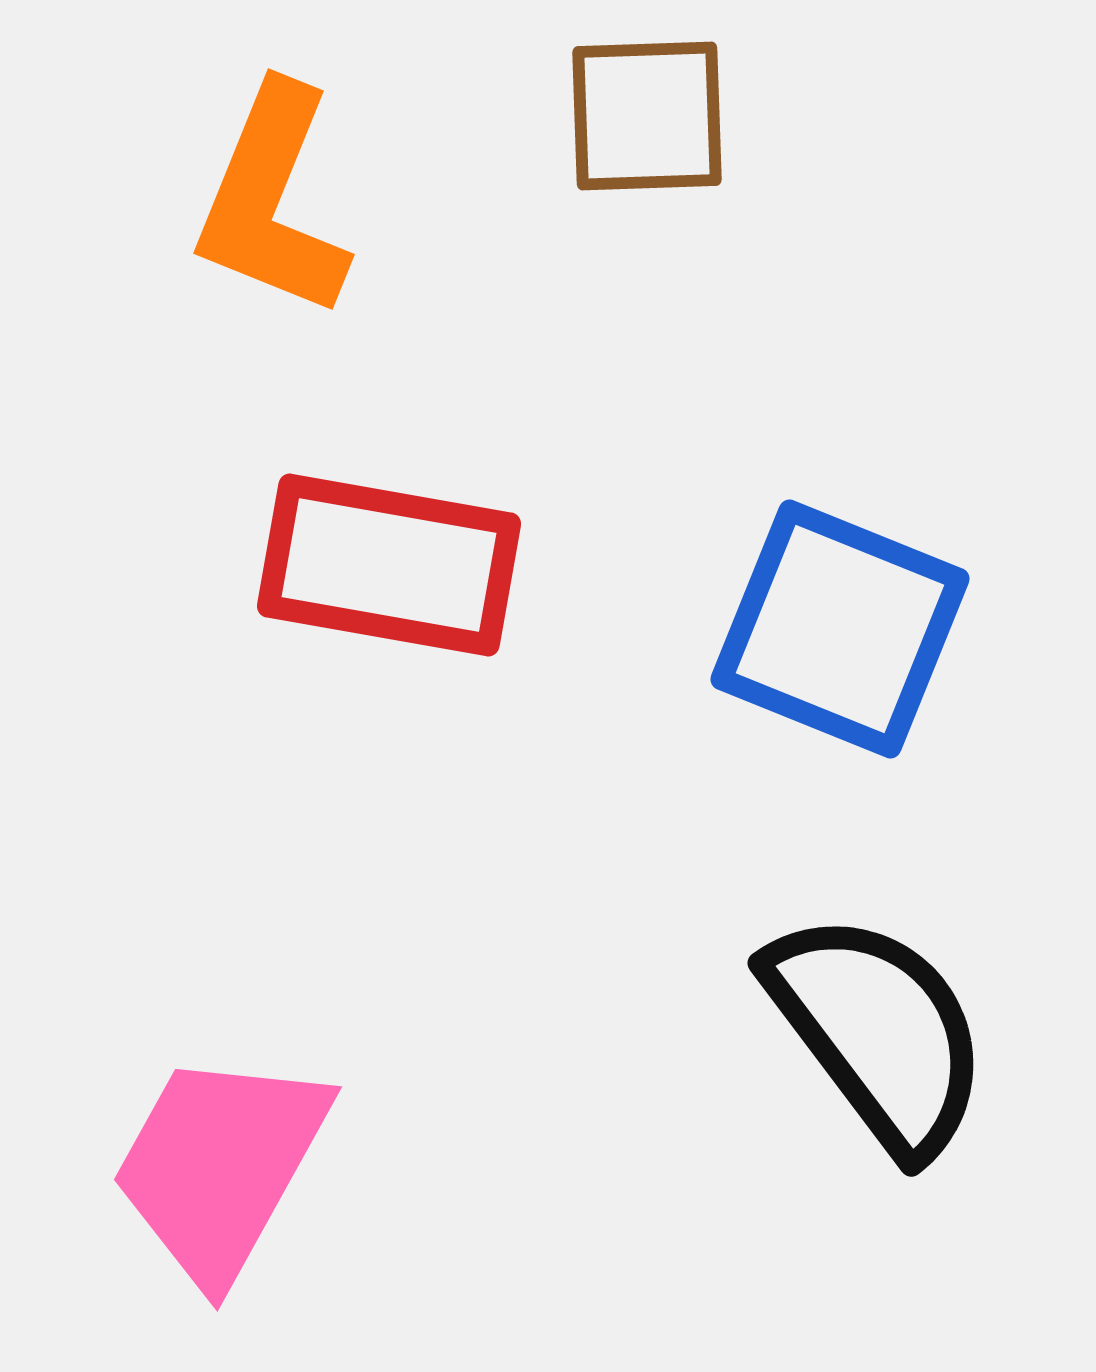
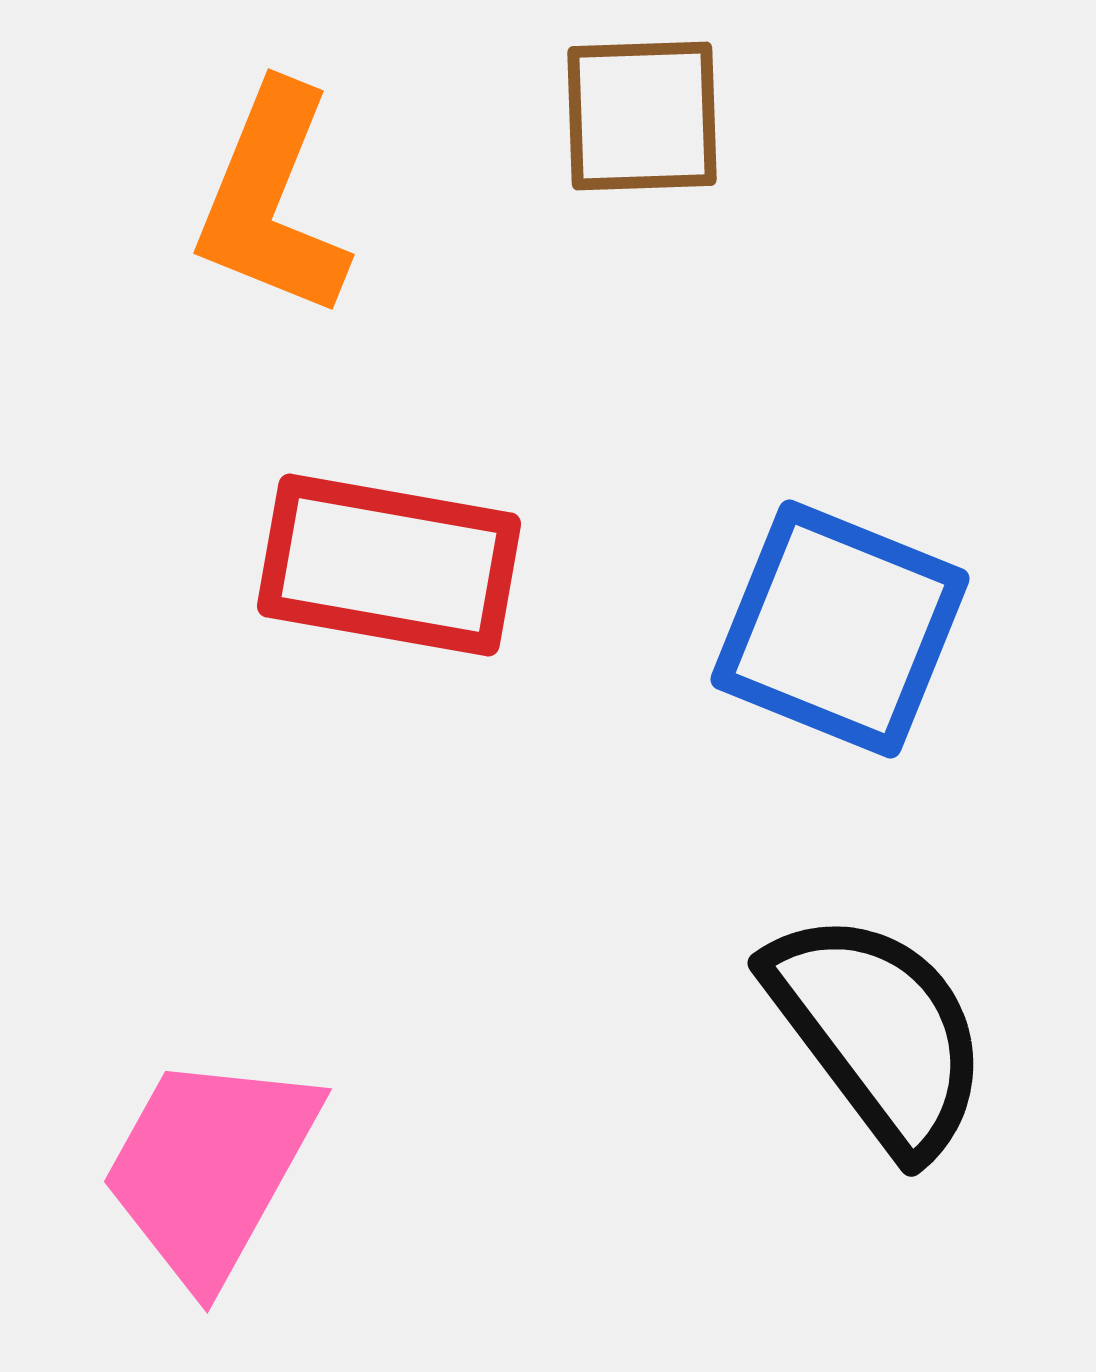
brown square: moved 5 px left
pink trapezoid: moved 10 px left, 2 px down
